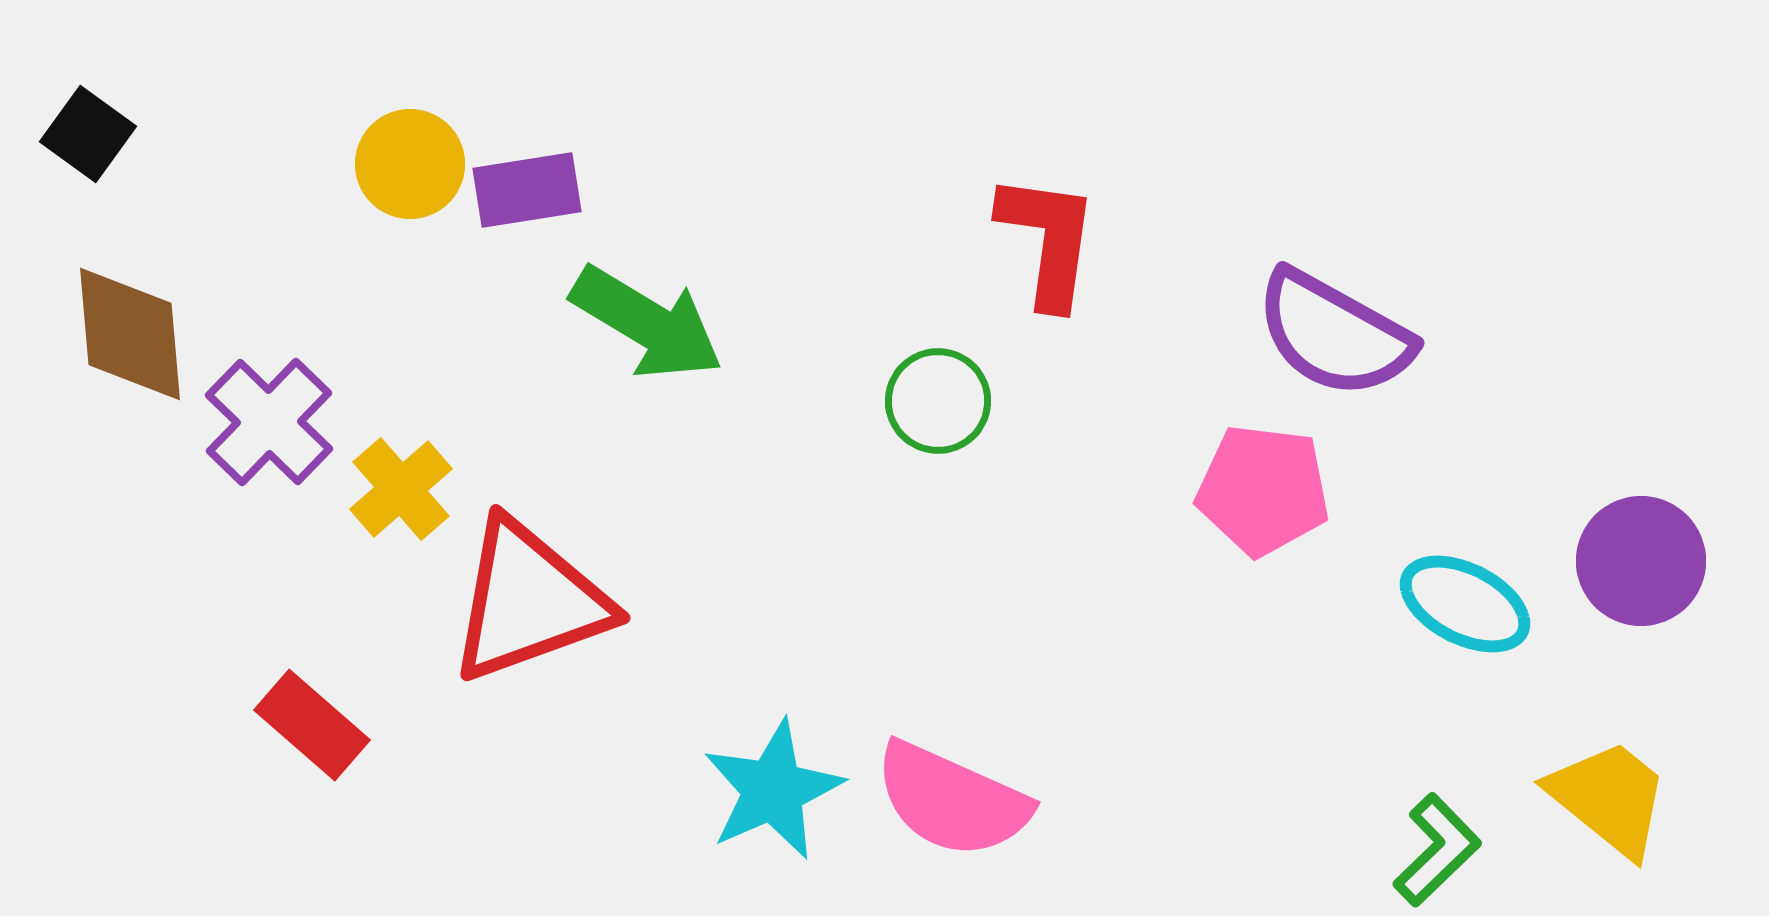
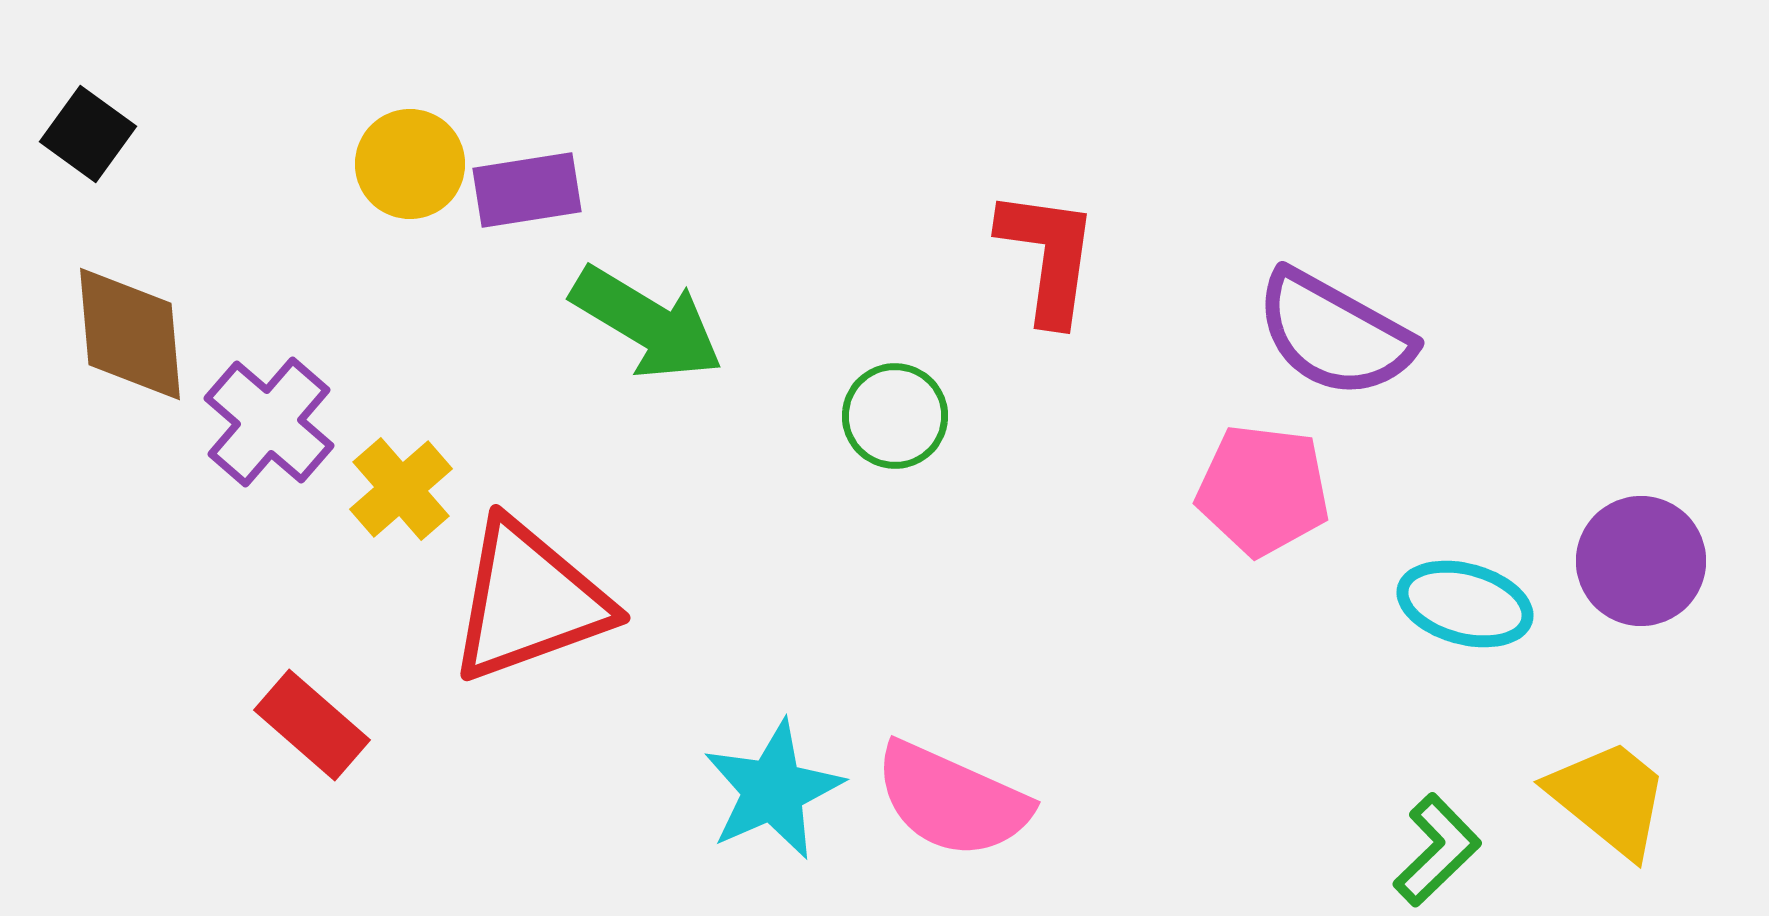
red L-shape: moved 16 px down
green circle: moved 43 px left, 15 px down
purple cross: rotated 3 degrees counterclockwise
cyan ellipse: rotated 12 degrees counterclockwise
